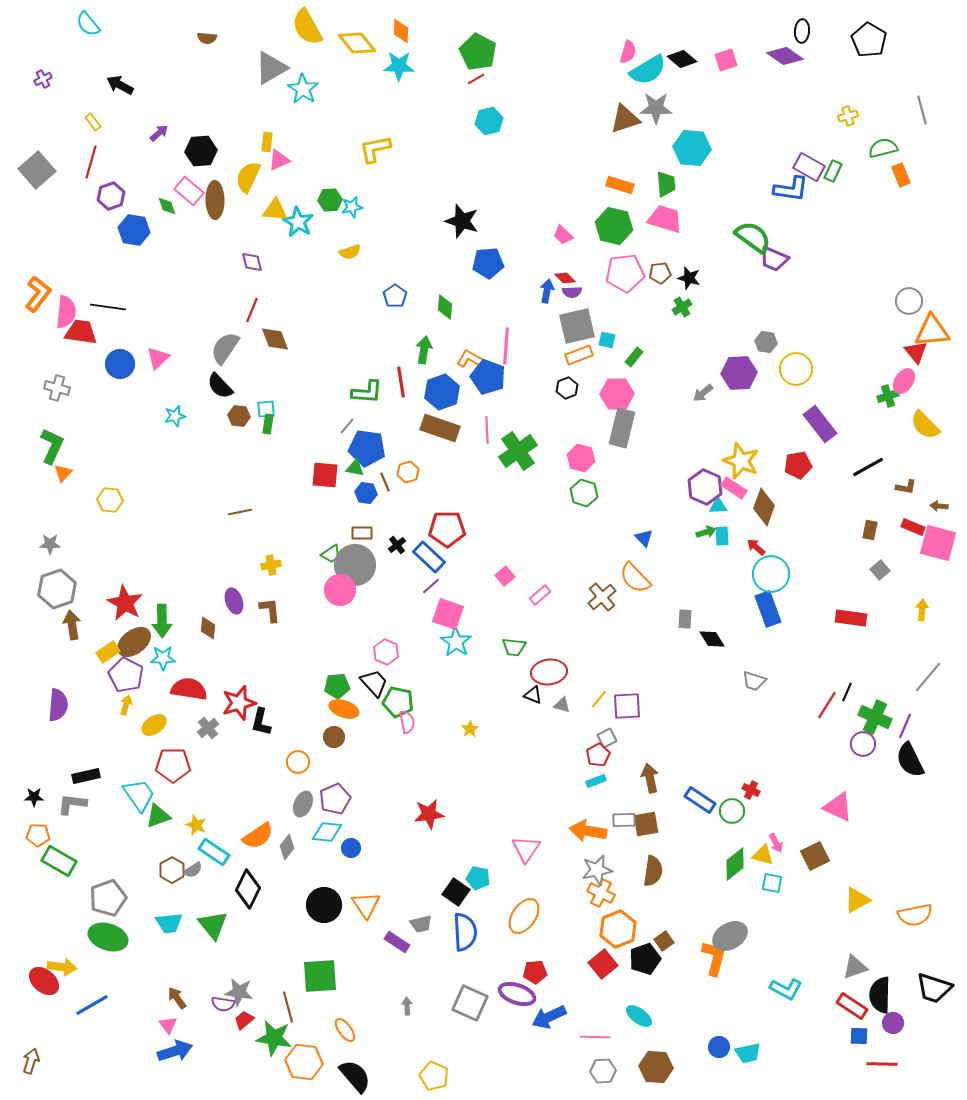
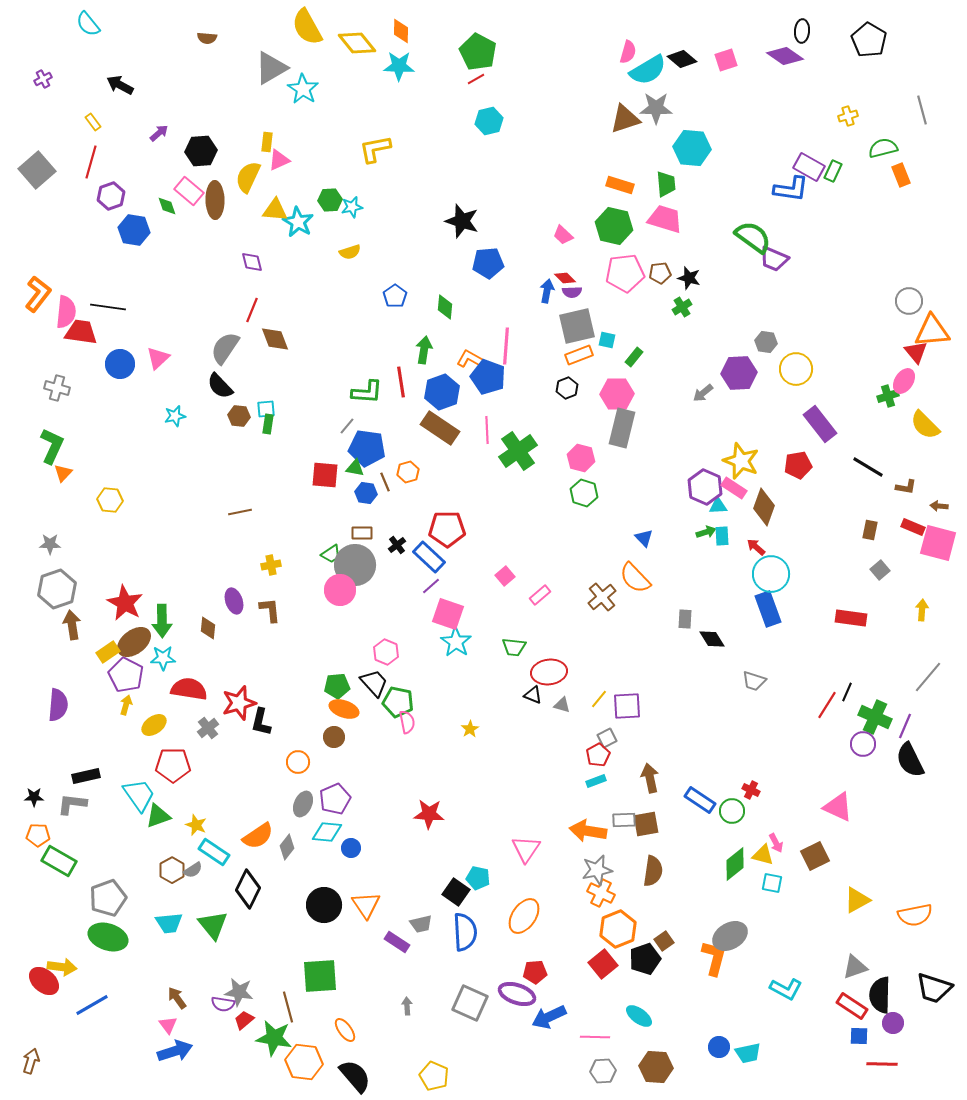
brown rectangle at (440, 428): rotated 15 degrees clockwise
black line at (868, 467): rotated 60 degrees clockwise
red star at (429, 814): rotated 12 degrees clockwise
